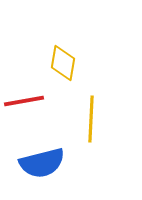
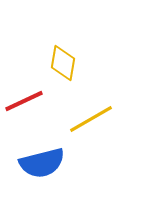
red line: rotated 15 degrees counterclockwise
yellow line: rotated 57 degrees clockwise
